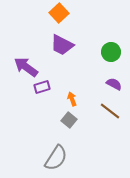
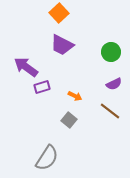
purple semicircle: rotated 126 degrees clockwise
orange arrow: moved 3 px right, 3 px up; rotated 136 degrees clockwise
gray semicircle: moved 9 px left
